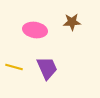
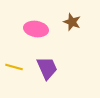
brown star: rotated 24 degrees clockwise
pink ellipse: moved 1 px right, 1 px up
